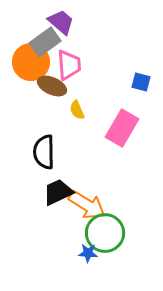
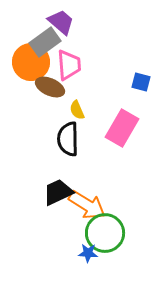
brown ellipse: moved 2 px left, 1 px down
black semicircle: moved 24 px right, 13 px up
